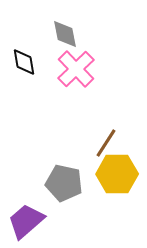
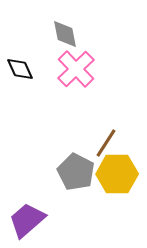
black diamond: moved 4 px left, 7 px down; rotated 16 degrees counterclockwise
gray pentagon: moved 12 px right, 11 px up; rotated 15 degrees clockwise
purple trapezoid: moved 1 px right, 1 px up
